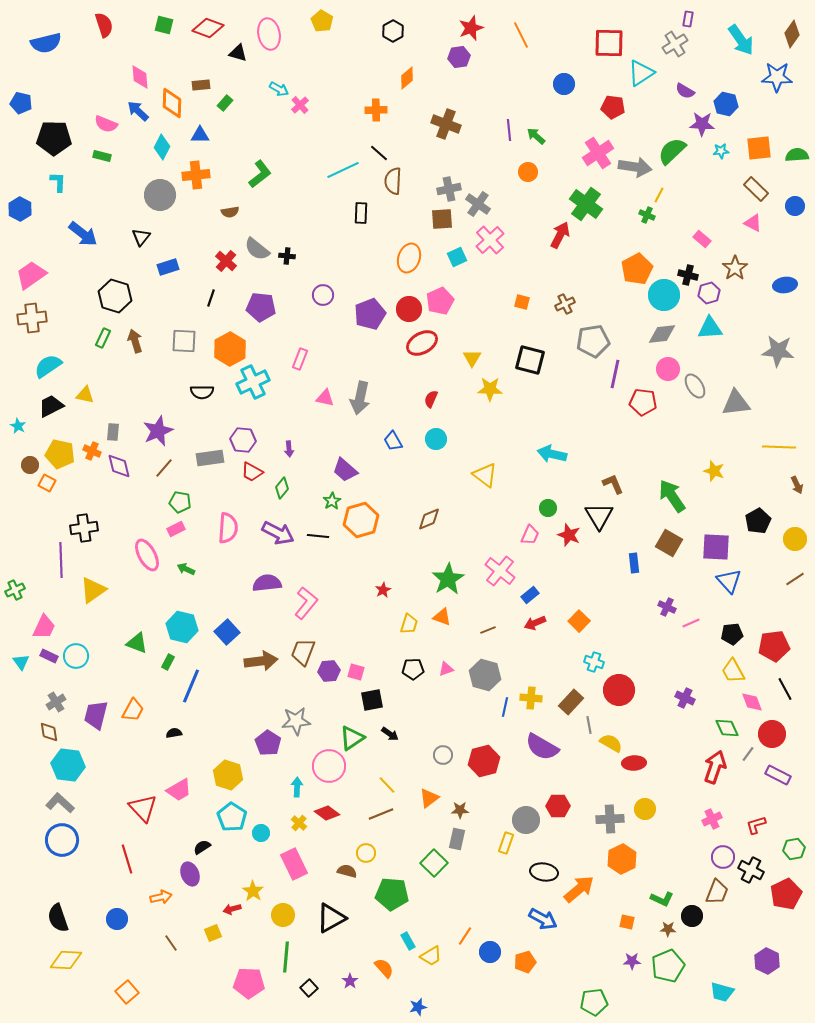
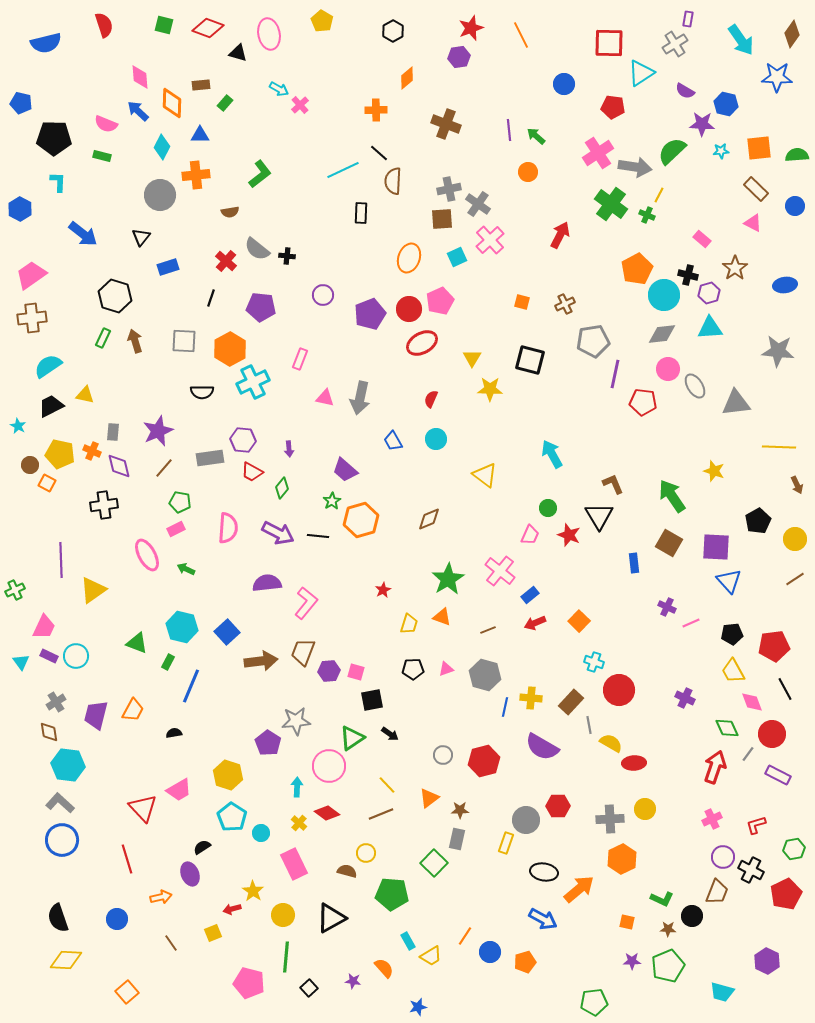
green cross at (586, 204): moved 25 px right
cyan arrow at (552, 454): rotated 48 degrees clockwise
black cross at (84, 528): moved 20 px right, 23 px up
purple star at (350, 981): moved 3 px right; rotated 28 degrees counterclockwise
pink pentagon at (249, 983): rotated 12 degrees clockwise
